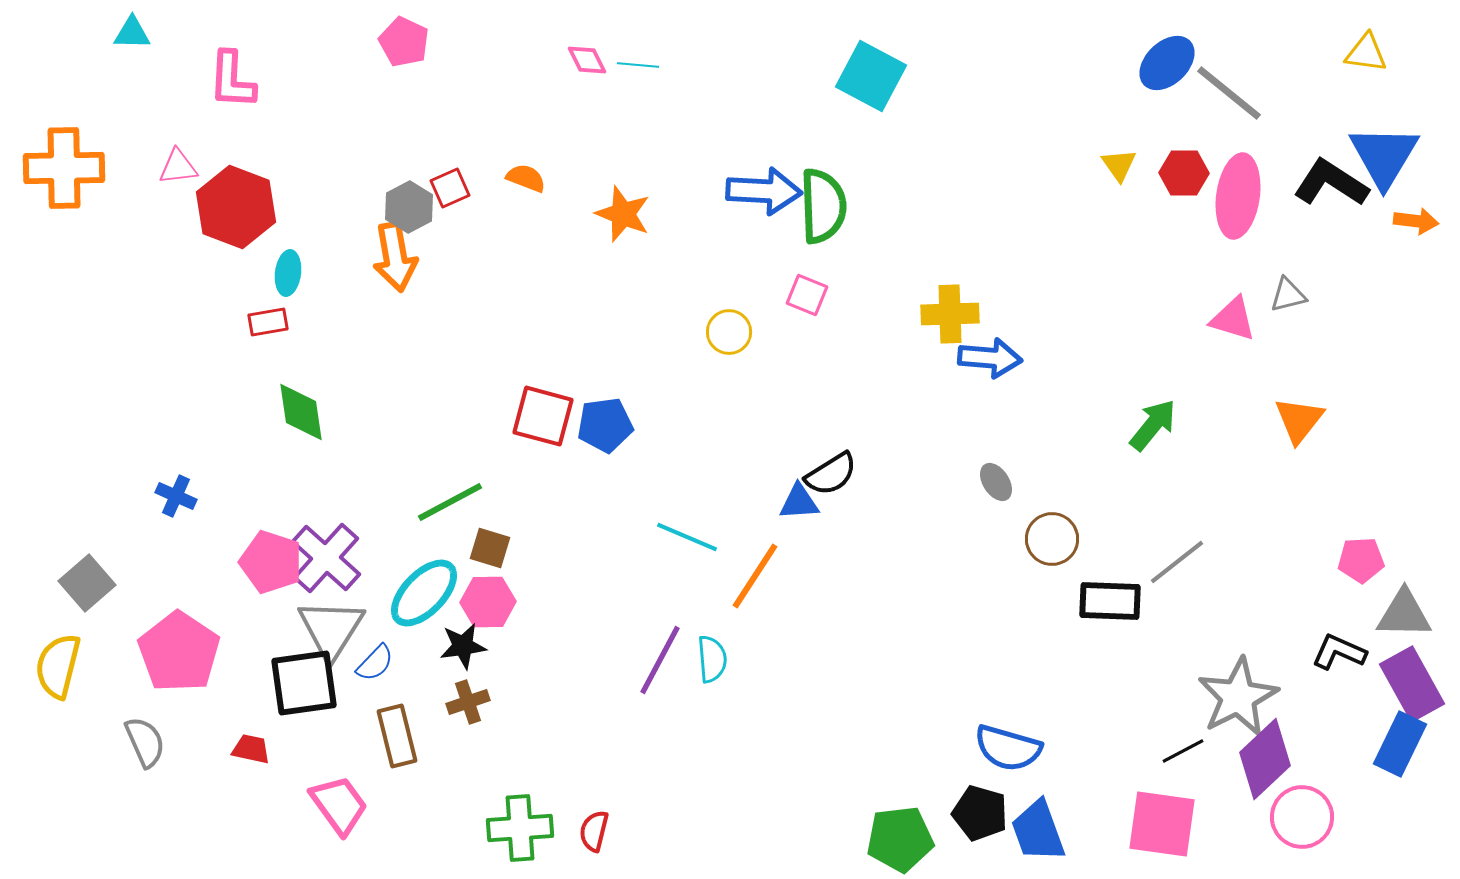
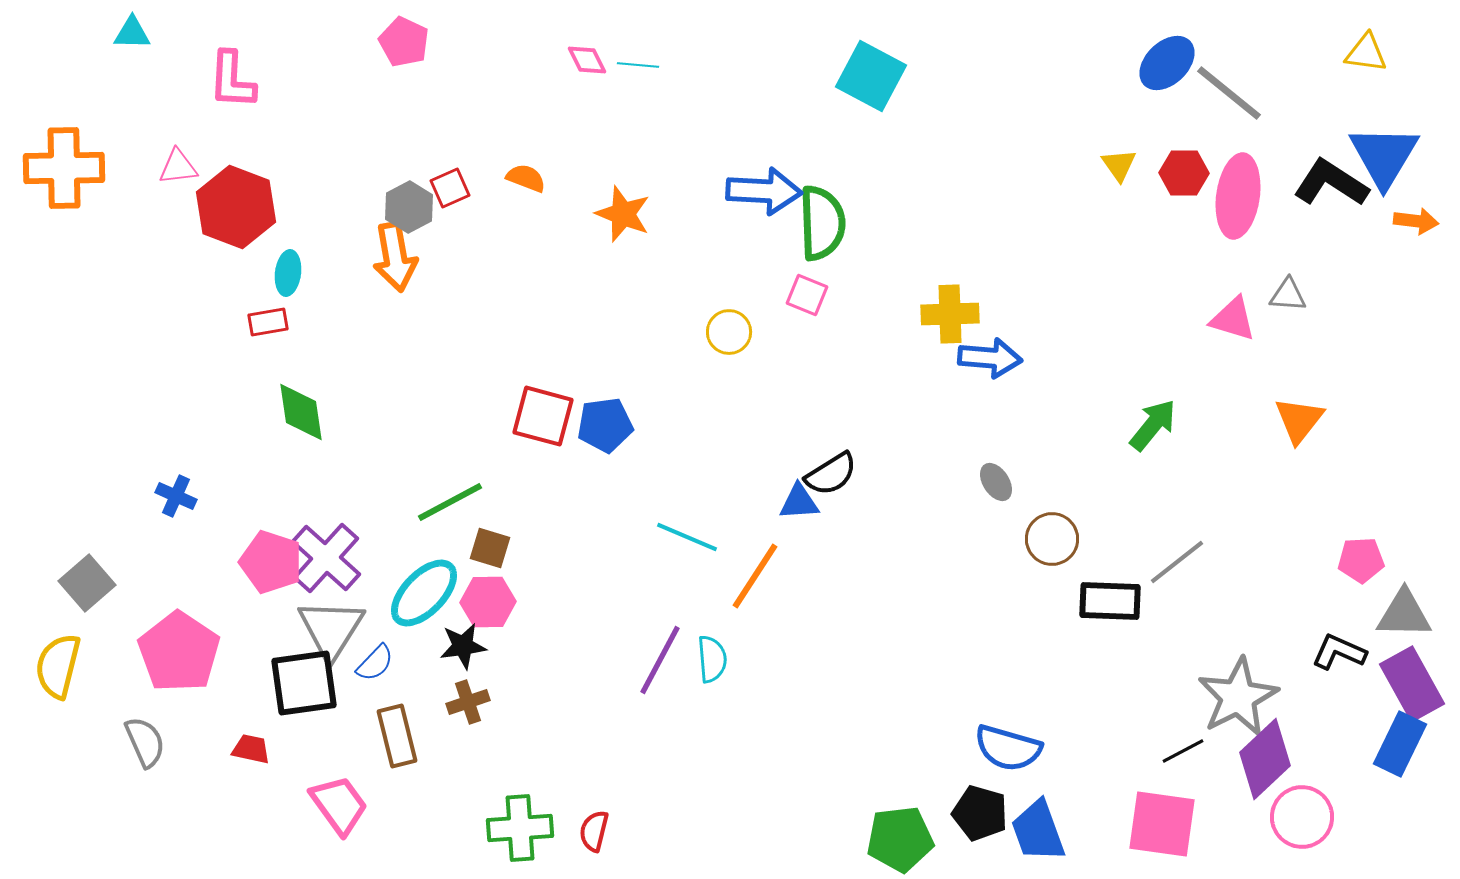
green semicircle at (823, 206): moved 1 px left, 17 px down
gray triangle at (1288, 295): rotated 18 degrees clockwise
